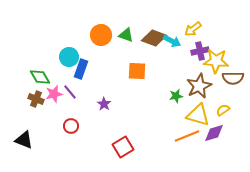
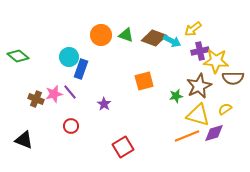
orange square: moved 7 px right, 10 px down; rotated 18 degrees counterclockwise
green diamond: moved 22 px left, 21 px up; rotated 20 degrees counterclockwise
yellow semicircle: moved 2 px right, 1 px up
